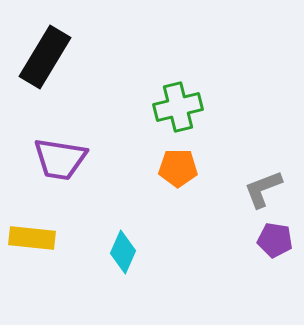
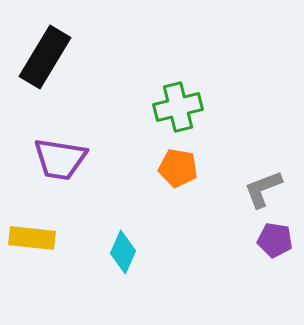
orange pentagon: rotated 9 degrees clockwise
